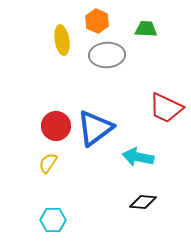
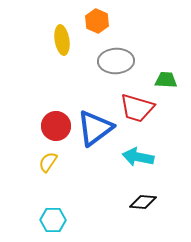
green trapezoid: moved 20 px right, 51 px down
gray ellipse: moved 9 px right, 6 px down
red trapezoid: moved 29 px left; rotated 9 degrees counterclockwise
yellow semicircle: moved 1 px up
